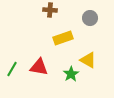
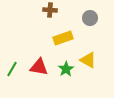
green star: moved 5 px left, 5 px up
